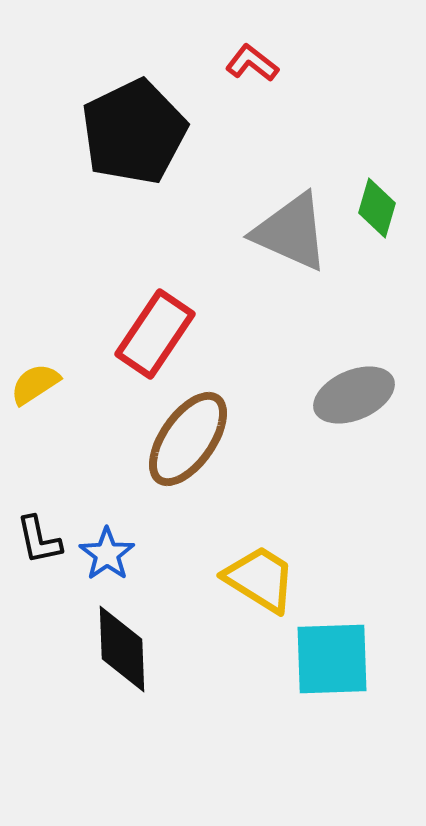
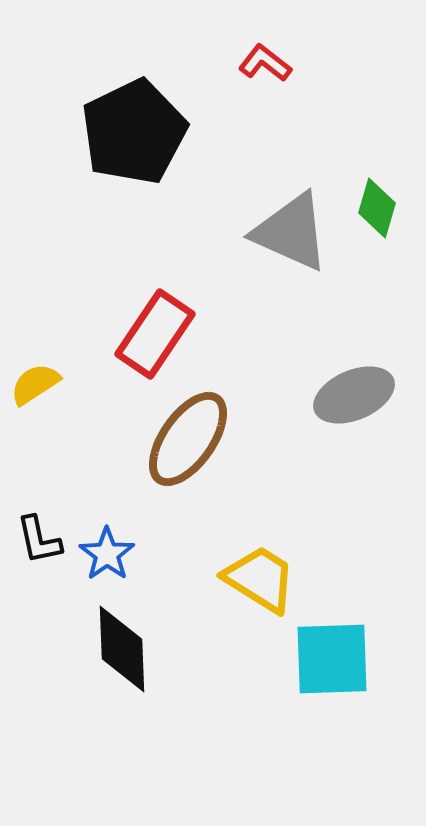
red L-shape: moved 13 px right
